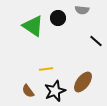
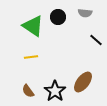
gray semicircle: moved 3 px right, 3 px down
black circle: moved 1 px up
black line: moved 1 px up
yellow line: moved 15 px left, 12 px up
black star: rotated 15 degrees counterclockwise
